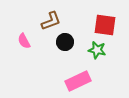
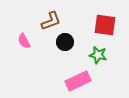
green star: moved 1 px right, 5 px down
